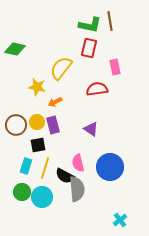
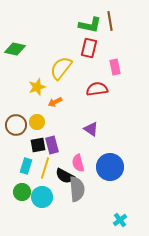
yellow star: rotated 30 degrees counterclockwise
purple rectangle: moved 1 px left, 20 px down
